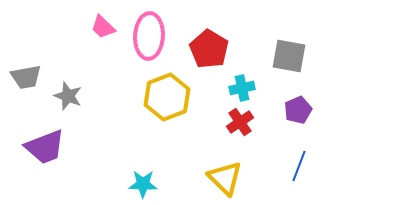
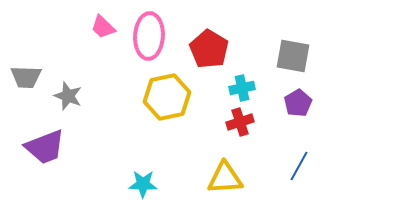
gray square: moved 4 px right
gray trapezoid: rotated 12 degrees clockwise
yellow hexagon: rotated 9 degrees clockwise
purple pentagon: moved 7 px up; rotated 8 degrees counterclockwise
red cross: rotated 16 degrees clockwise
blue line: rotated 8 degrees clockwise
yellow triangle: rotated 48 degrees counterclockwise
